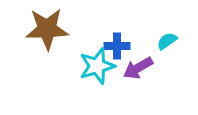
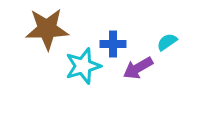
cyan semicircle: moved 1 px down
blue cross: moved 4 px left, 2 px up
cyan star: moved 14 px left
